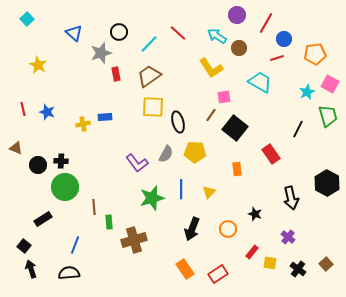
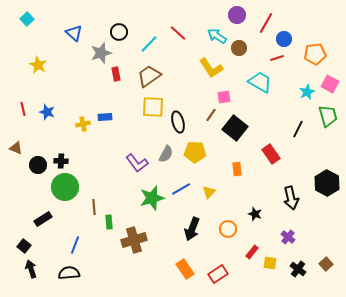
blue line at (181, 189): rotated 60 degrees clockwise
